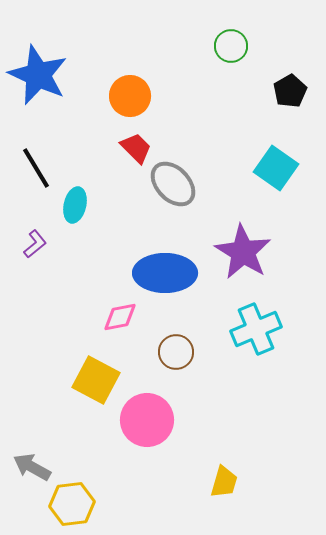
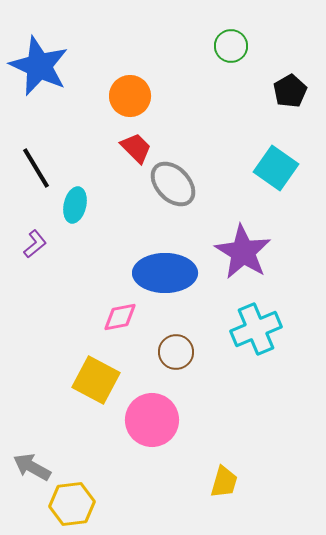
blue star: moved 1 px right, 9 px up
pink circle: moved 5 px right
